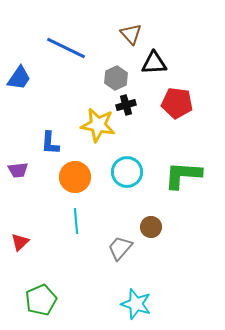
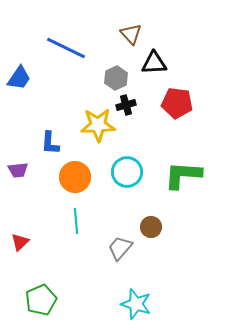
yellow star: rotated 12 degrees counterclockwise
